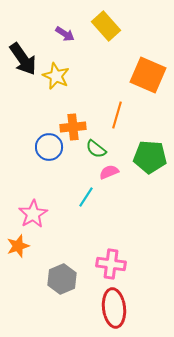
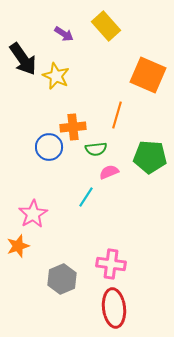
purple arrow: moved 1 px left
green semicircle: rotated 45 degrees counterclockwise
